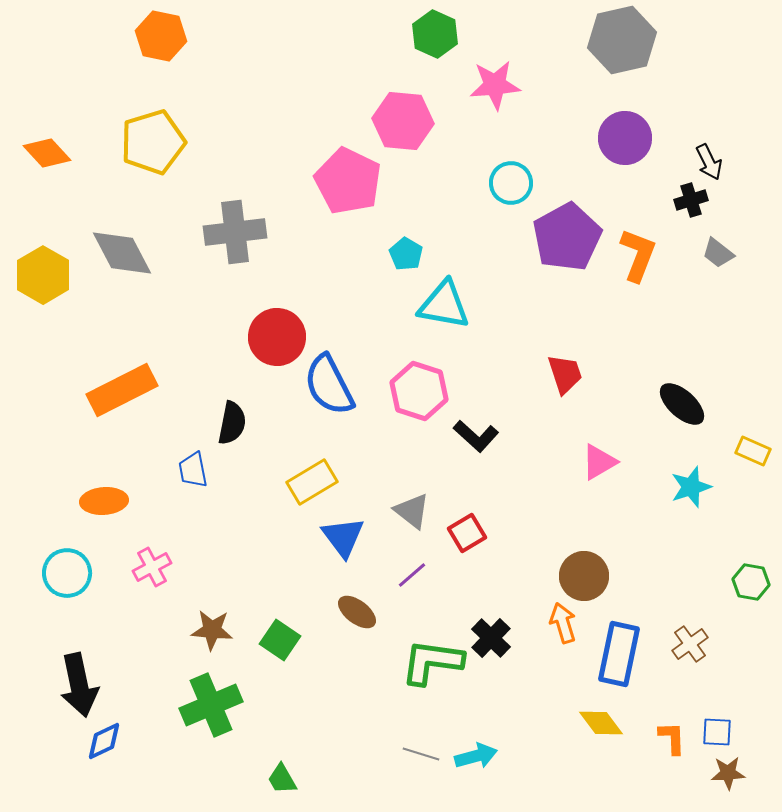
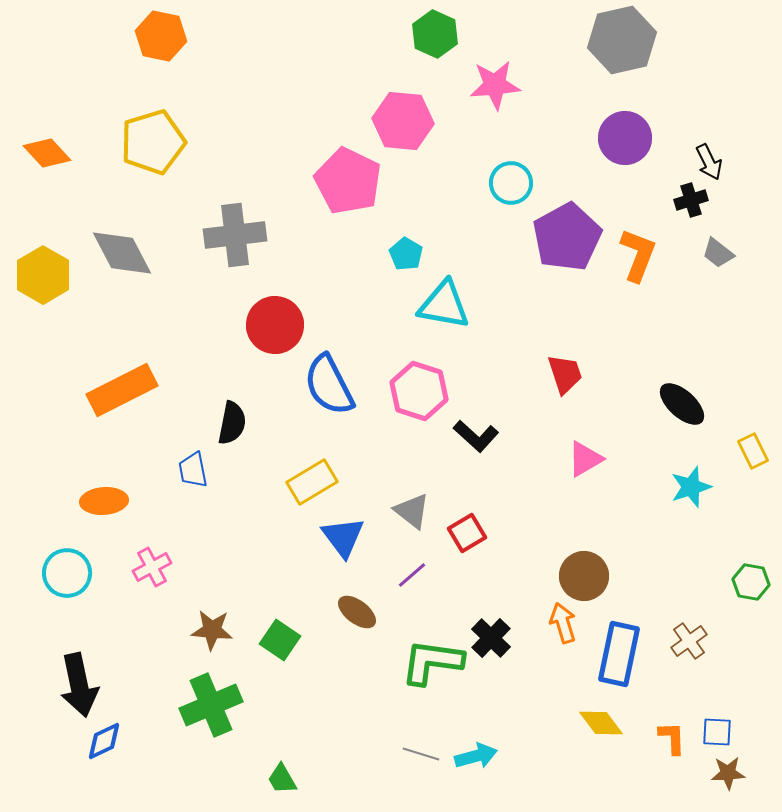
gray cross at (235, 232): moved 3 px down
red circle at (277, 337): moved 2 px left, 12 px up
yellow rectangle at (753, 451): rotated 40 degrees clockwise
pink triangle at (599, 462): moved 14 px left, 3 px up
brown cross at (690, 644): moved 1 px left, 3 px up
